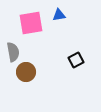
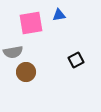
gray semicircle: rotated 90 degrees clockwise
